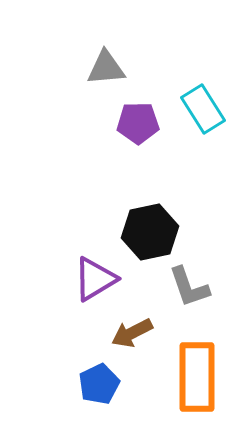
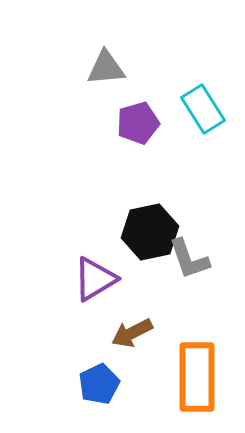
purple pentagon: rotated 15 degrees counterclockwise
gray L-shape: moved 28 px up
